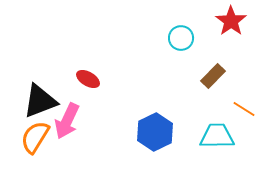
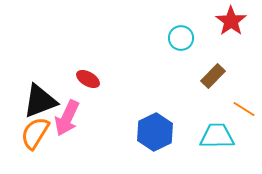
pink arrow: moved 3 px up
orange semicircle: moved 4 px up
